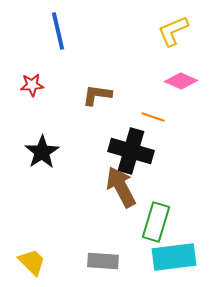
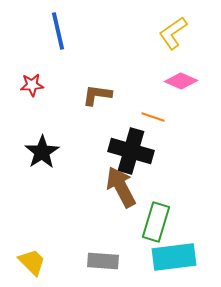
yellow L-shape: moved 2 px down; rotated 12 degrees counterclockwise
